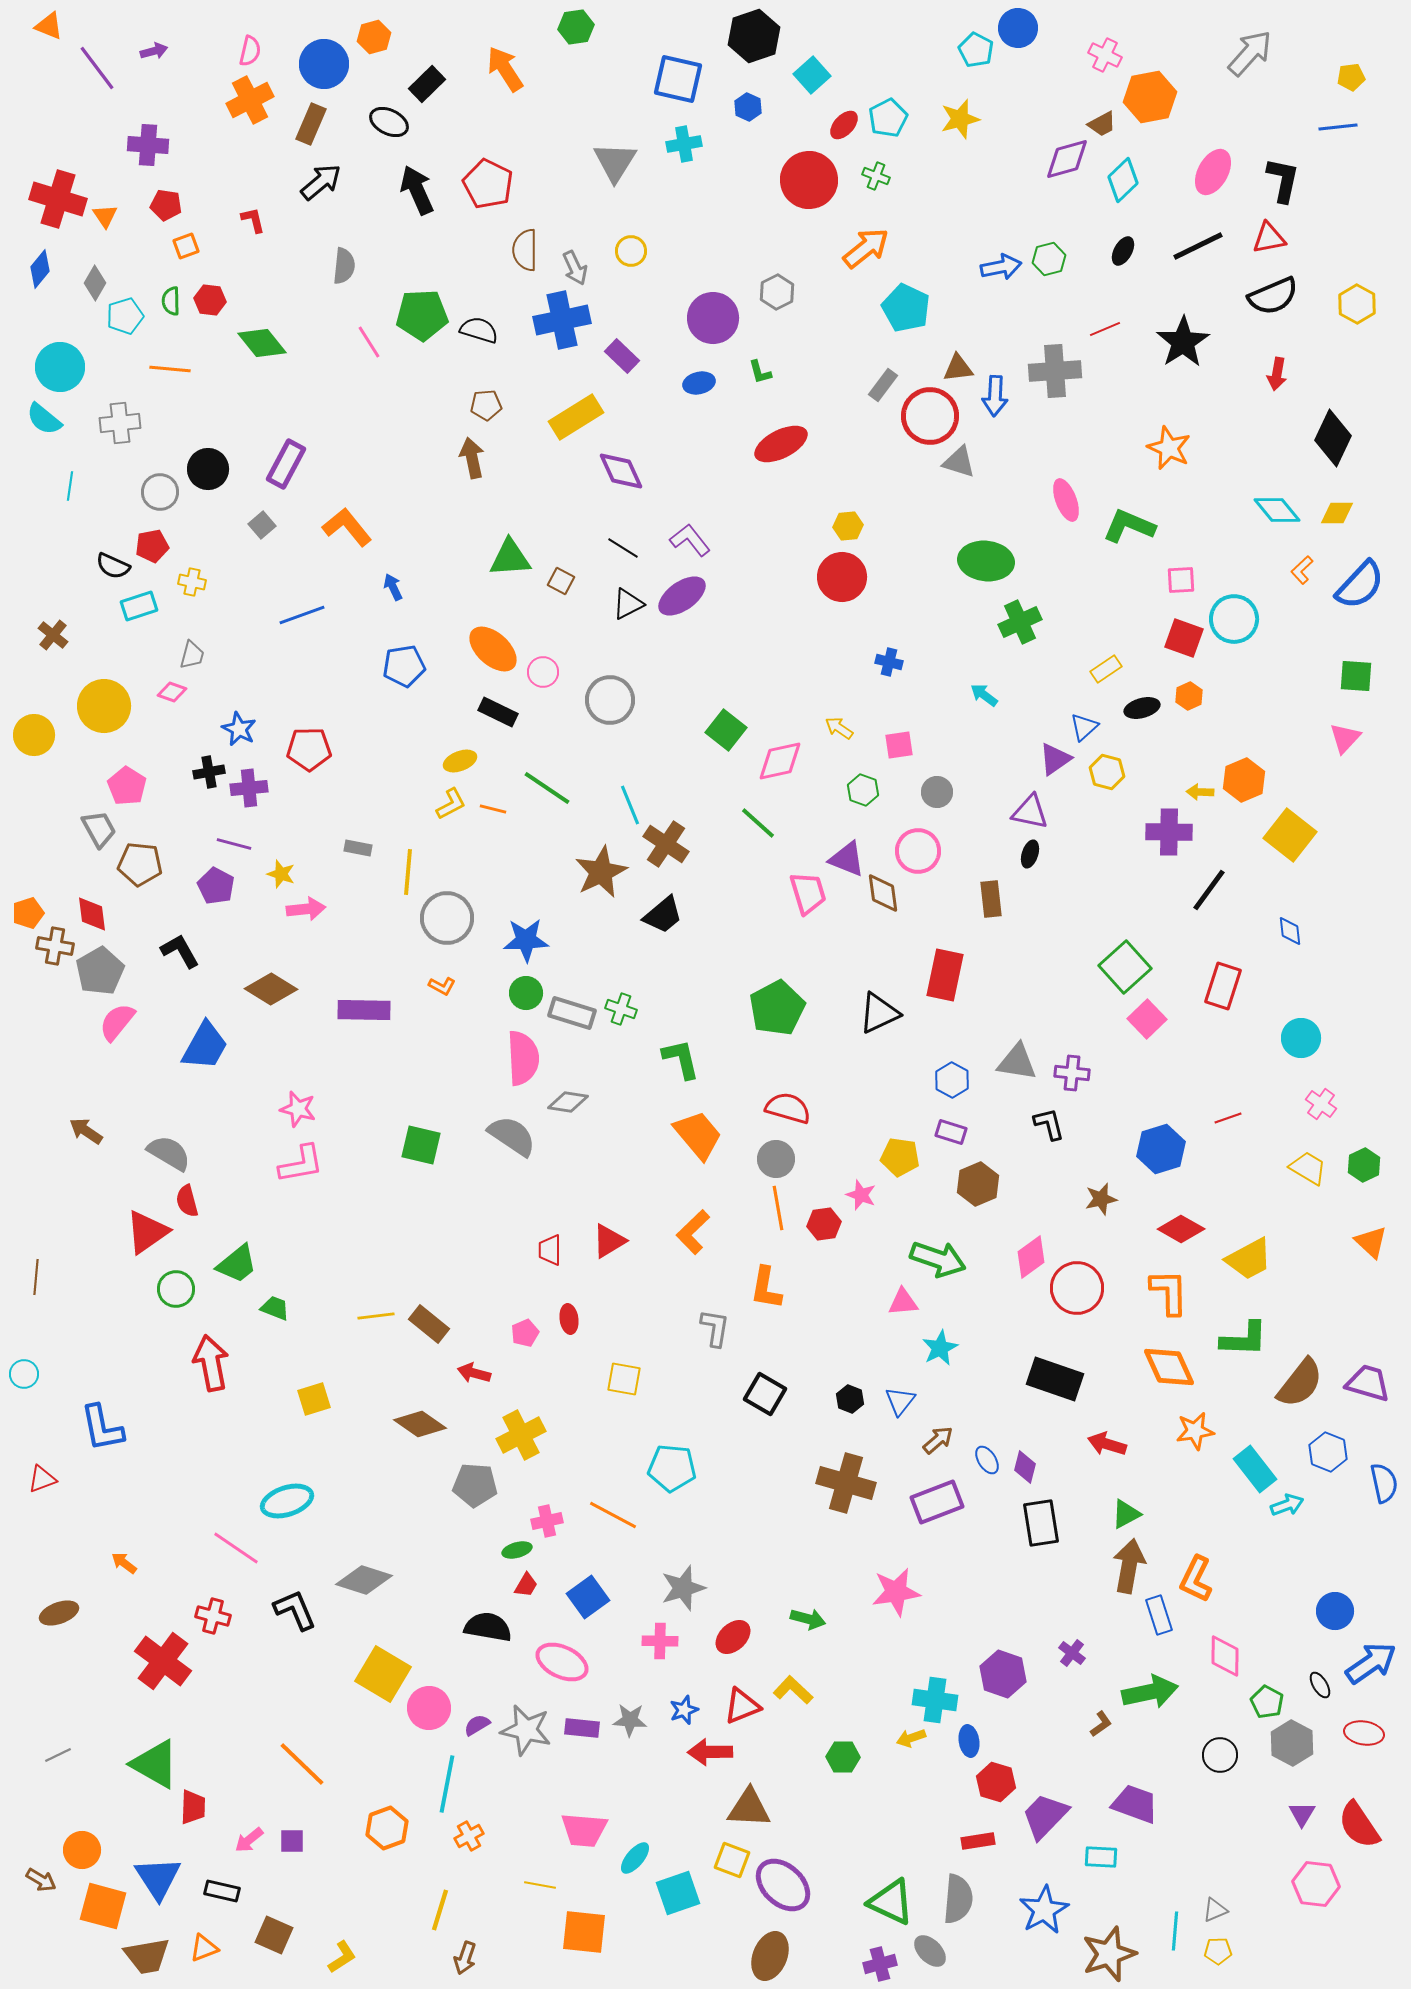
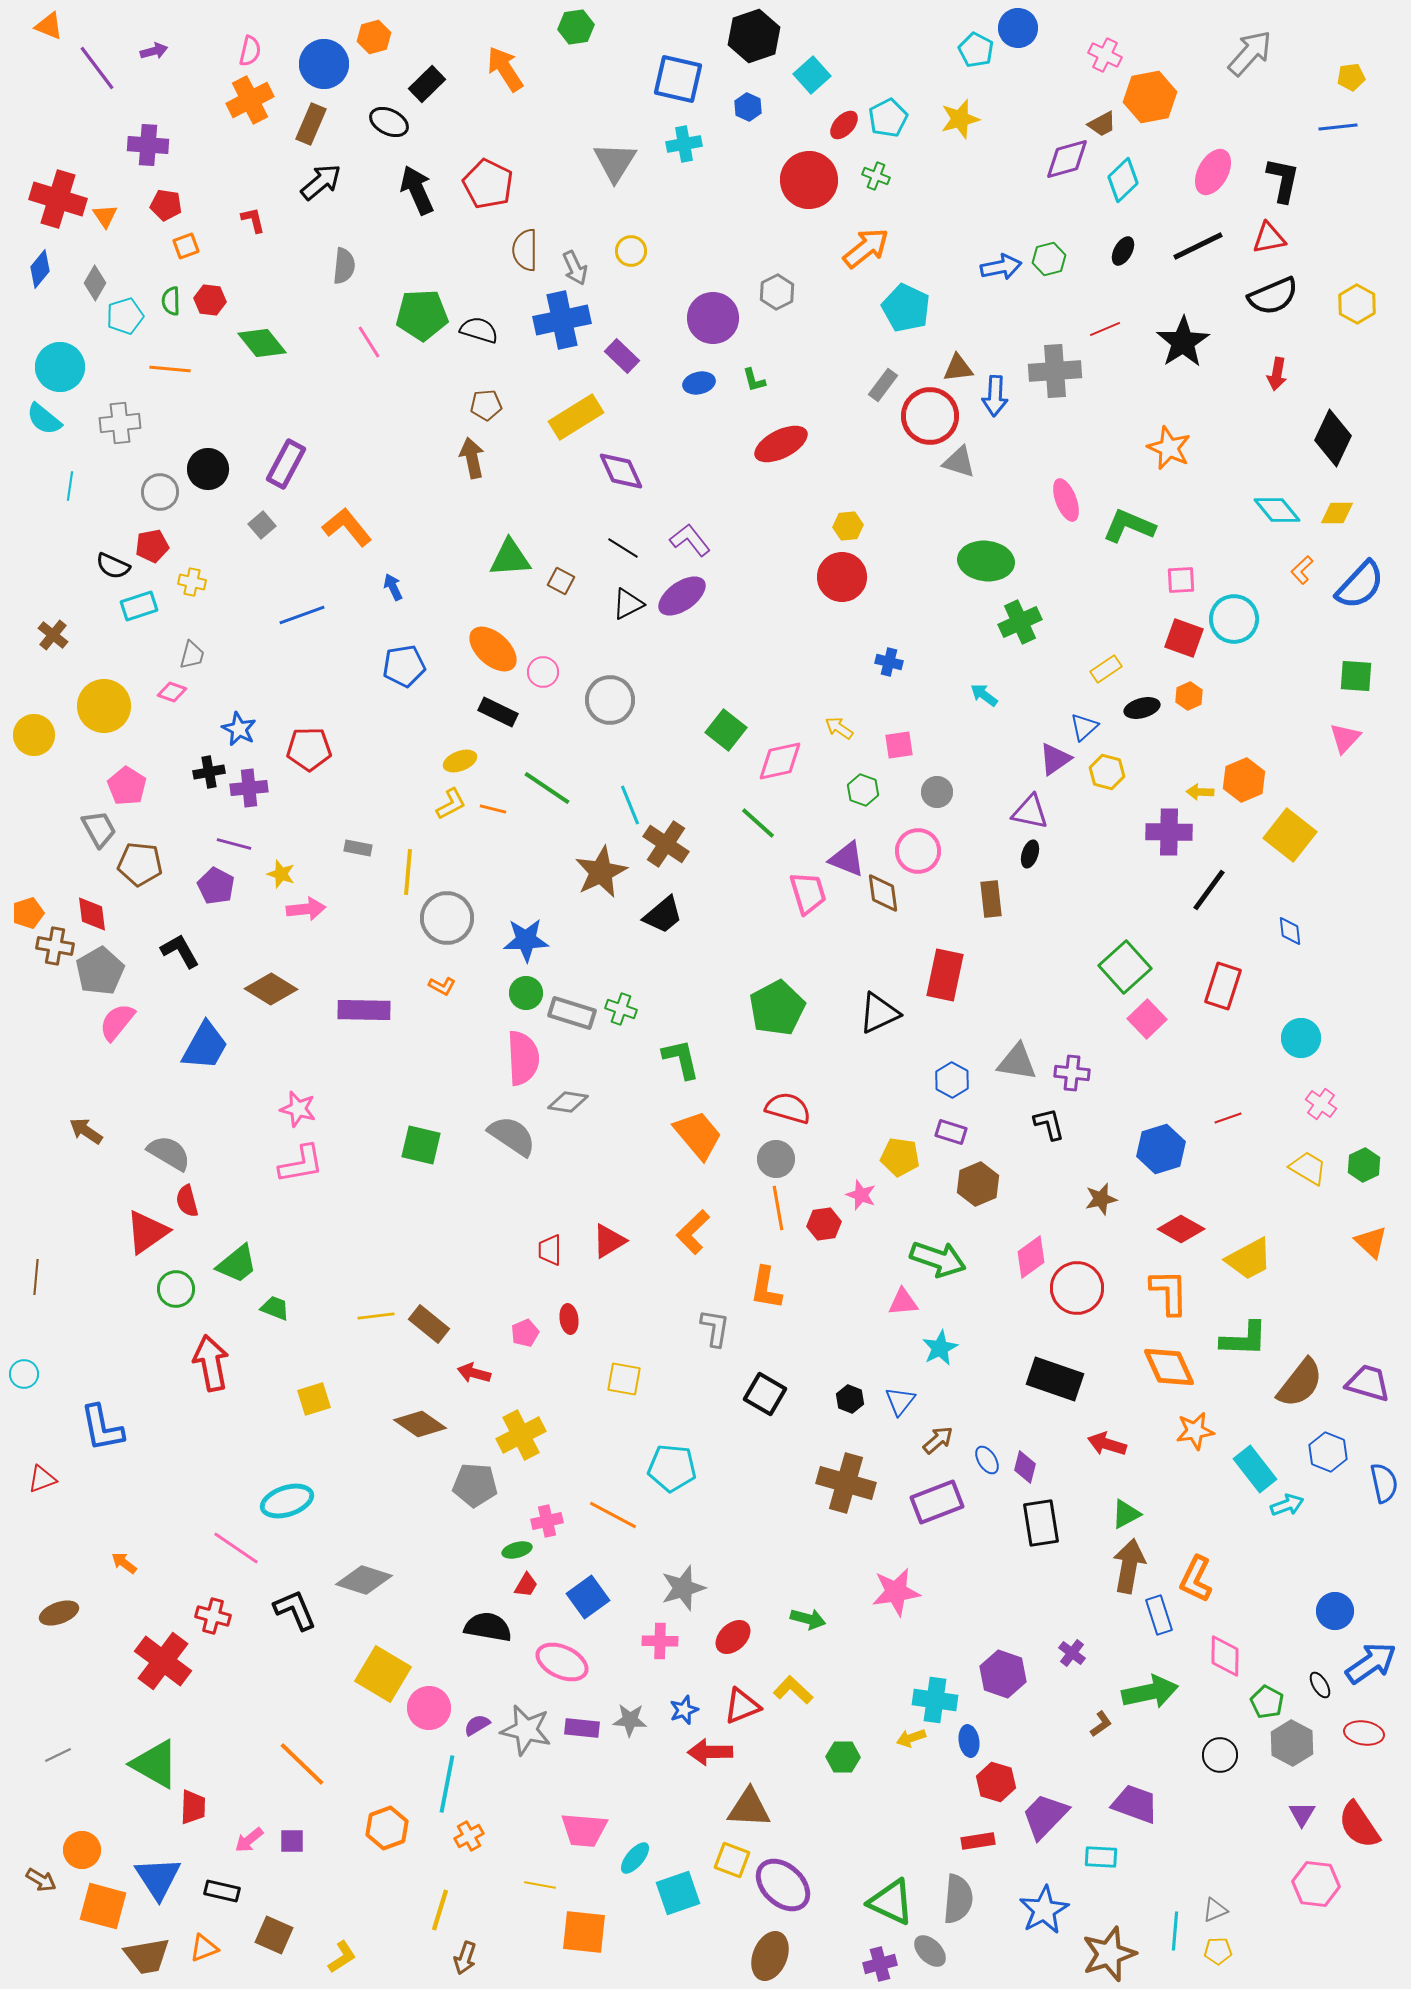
green L-shape at (760, 372): moved 6 px left, 8 px down
